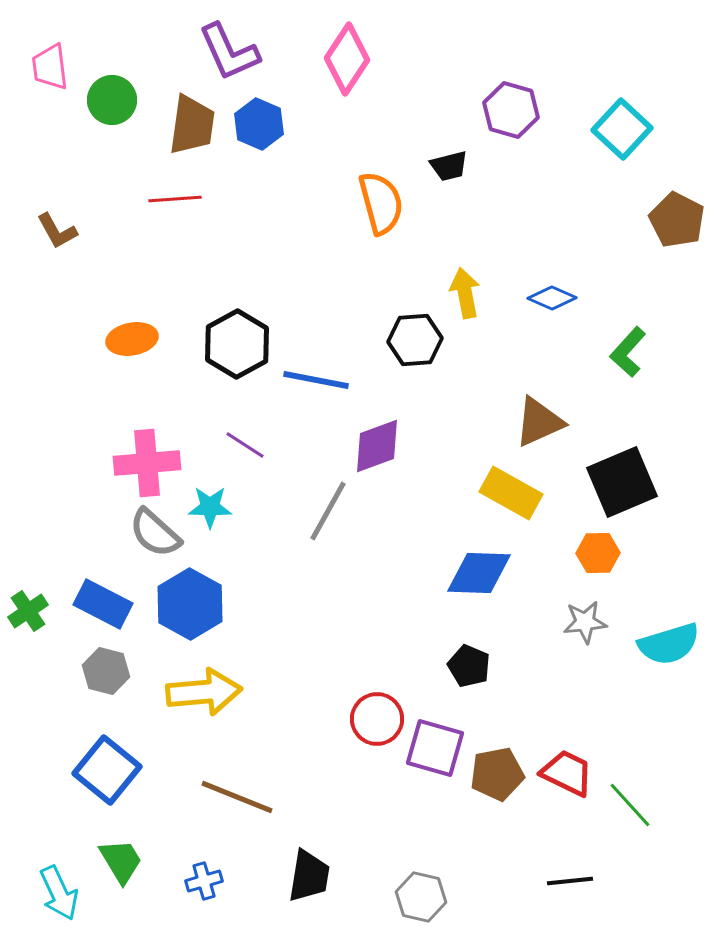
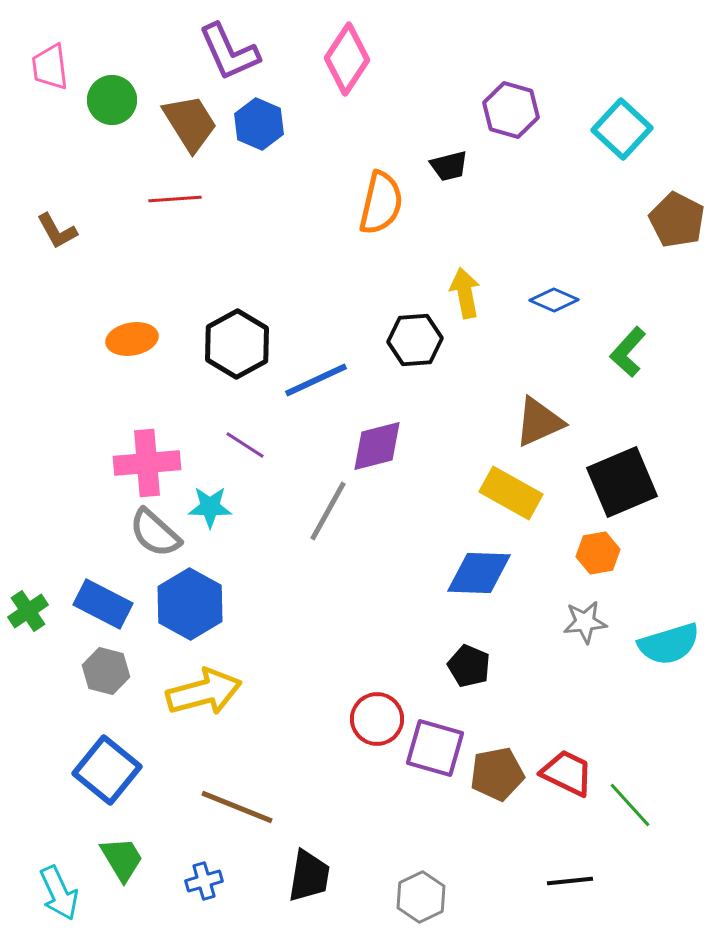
brown trapezoid at (192, 125): moved 2 px left, 2 px up; rotated 40 degrees counterclockwise
orange semicircle at (381, 203): rotated 28 degrees clockwise
blue diamond at (552, 298): moved 2 px right, 2 px down
blue line at (316, 380): rotated 36 degrees counterclockwise
purple diamond at (377, 446): rotated 6 degrees clockwise
orange hexagon at (598, 553): rotated 9 degrees counterclockwise
yellow arrow at (204, 692): rotated 10 degrees counterclockwise
brown line at (237, 797): moved 10 px down
green trapezoid at (121, 861): moved 1 px right, 2 px up
gray hexagon at (421, 897): rotated 21 degrees clockwise
